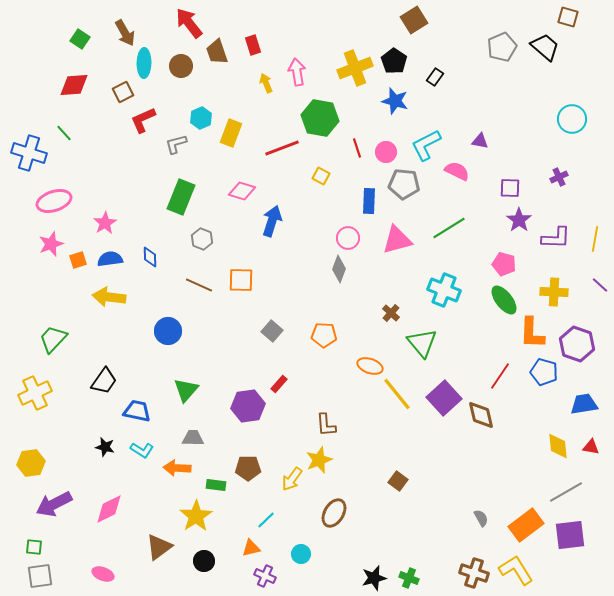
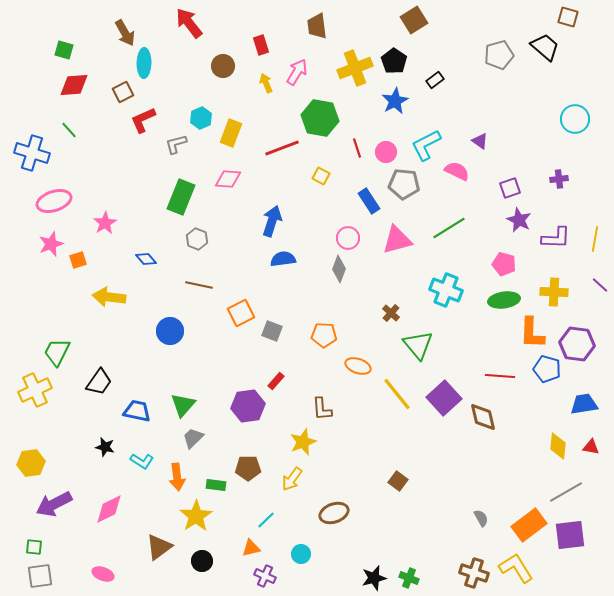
green square at (80, 39): moved 16 px left, 11 px down; rotated 18 degrees counterclockwise
red rectangle at (253, 45): moved 8 px right
gray pentagon at (502, 47): moved 3 px left, 8 px down; rotated 8 degrees clockwise
brown trapezoid at (217, 52): moved 100 px right, 26 px up; rotated 12 degrees clockwise
brown circle at (181, 66): moved 42 px right
pink arrow at (297, 72): rotated 40 degrees clockwise
black rectangle at (435, 77): moved 3 px down; rotated 18 degrees clockwise
blue star at (395, 101): rotated 28 degrees clockwise
cyan circle at (572, 119): moved 3 px right
green line at (64, 133): moved 5 px right, 3 px up
purple triangle at (480, 141): rotated 24 degrees clockwise
blue cross at (29, 153): moved 3 px right
purple cross at (559, 177): moved 2 px down; rotated 18 degrees clockwise
purple square at (510, 188): rotated 20 degrees counterclockwise
pink diamond at (242, 191): moved 14 px left, 12 px up; rotated 12 degrees counterclockwise
blue rectangle at (369, 201): rotated 35 degrees counterclockwise
purple star at (519, 220): rotated 10 degrees counterclockwise
gray hexagon at (202, 239): moved 5 px left
blue diamond at (150, 257): moved 4 px left, 2 px down; rotated 40 degrees counterclockwise
blue semicircle at (110, 259): moved 173 px right
orange square at (241, 280): moved 33 px down; rotated 28 degrees counterclockwise
brown line at (199, 285): rotated 12 degrees counterclockwise
cyan cross at (444, 290): moved 2 px right
green ellipse at (504, 300): rotated 60 degrees counterclockwise
blue circle at (168, 331): moved 2 px right
gray square at (272, 331): rotated 20 degrees counterclockwise
green trapezoid at (53, 339): moved 4 px right, 13 px down; rotated 16 degrees counterclockwise
green triangle at (422, 343): moved 4 px left, 2 px down
purple hexagon at (577, 344): rotated 12 degrees counterclockwise
orange ellipse at (370, 366): moved 12 px left
blue pentagon at (544, 372): moved 3 px right, 3 px up
red line at (500, 376): rotated 60 degrees clockwise
black trapezoid at (104, 381): moved 5 px left, 1 px down
red rectangle at (279, 384): moved 3 px left, 3 px up
green triangle at (186, 390): moved 3 px left, 15 px down
yellow cross at (35, 393): moved 3 px up
brown diamond at (481, 415): moved 2 px right, 2 px down
brown L-shape at (326, 425): moved 4 px left, 16 px up
gray trapezoid at (193, 438): rotated 45 degrees counterclockwise
yellow diamond at (558, 446): rotated 12 degrees clockwise
cyan L-shape at (142, 450): moved 11 px down
yellow star at (319, 460): moved 16 px left, 18 px up
orange arrow at (177, 468): moved 9 px down; rotated 100 degrees counterclockwise
brown ellipse at (334, 513): rotated 40 degrees clockwise
orange rectangle at (526, 525): moved 3 px right
black circle at (204, 561): moved 2 px left
yellow L-shape at (516, 570): moved 2 px up
